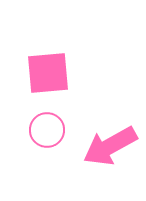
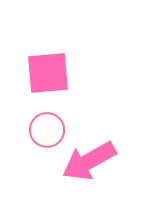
pink arrow: moved 21 px left, 15 px down
